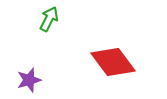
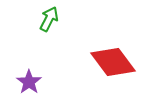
purple star: moved 2 px down; rotated 20 degrees counterclockwise
